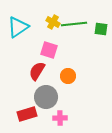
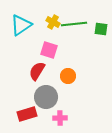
cyan triangle: moved 3 px right, 2 px up
